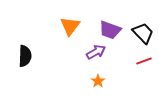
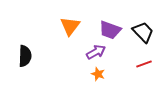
black trapezoid: moved 1 px up
red line: moved 3 px down
orange star: moved 7 px up; rotated 16 degrees counterclockwise
